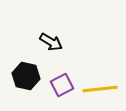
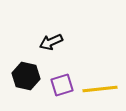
black arrow: rotated 125 degrees clockwise
purple square: rotated 10 degrees clockwise
